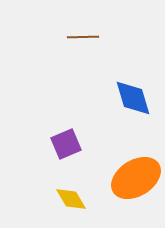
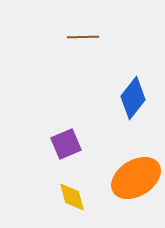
blue diamond: rotated 54 degrees clockwise
yellow diamond: moved 1 px right, 2 px up; rotated 16 degrees clockwise
